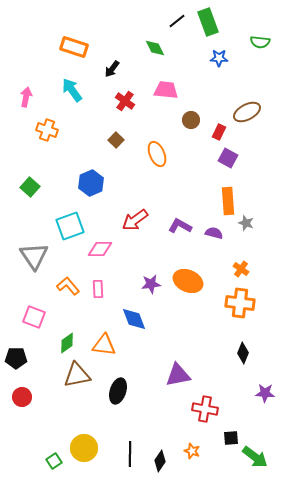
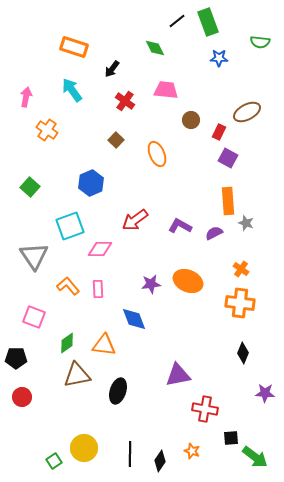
orange cross at (47, 130): rotated 15 degrees clockwise
purple semicircle at (214, 233): rotated 42 degrees counterclockwise
